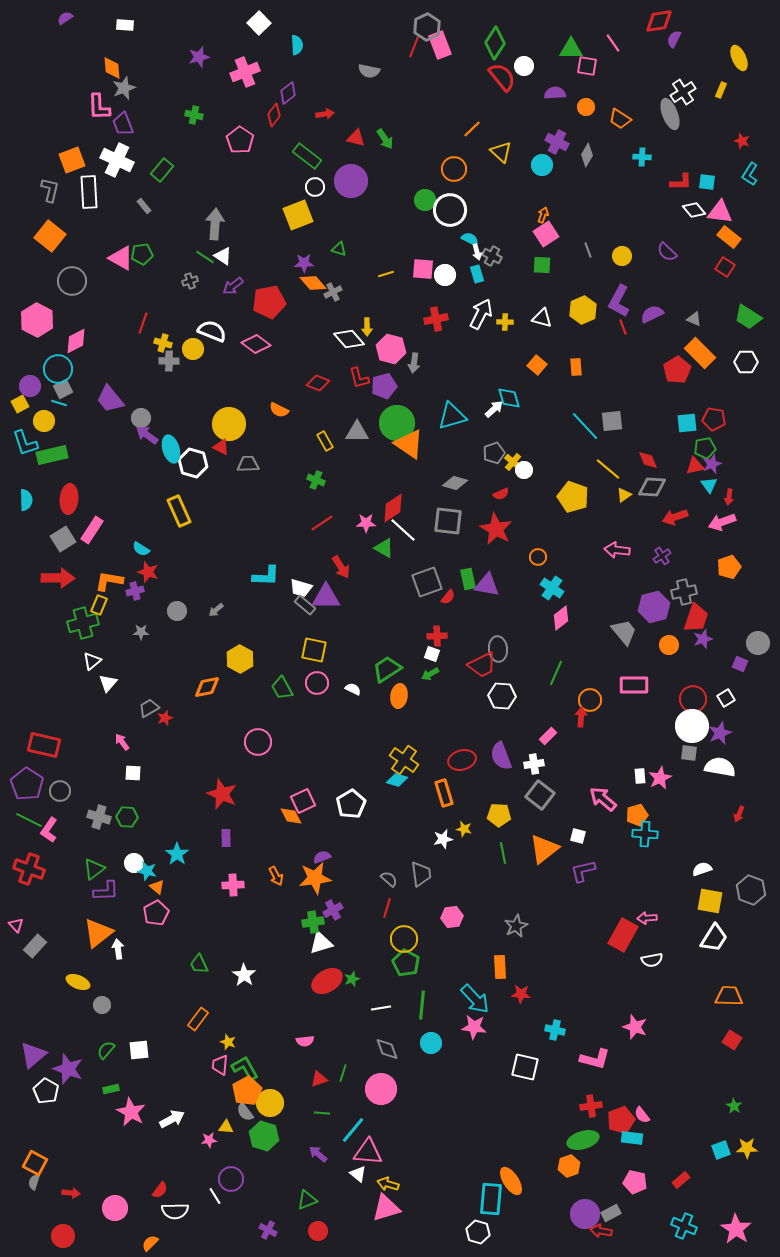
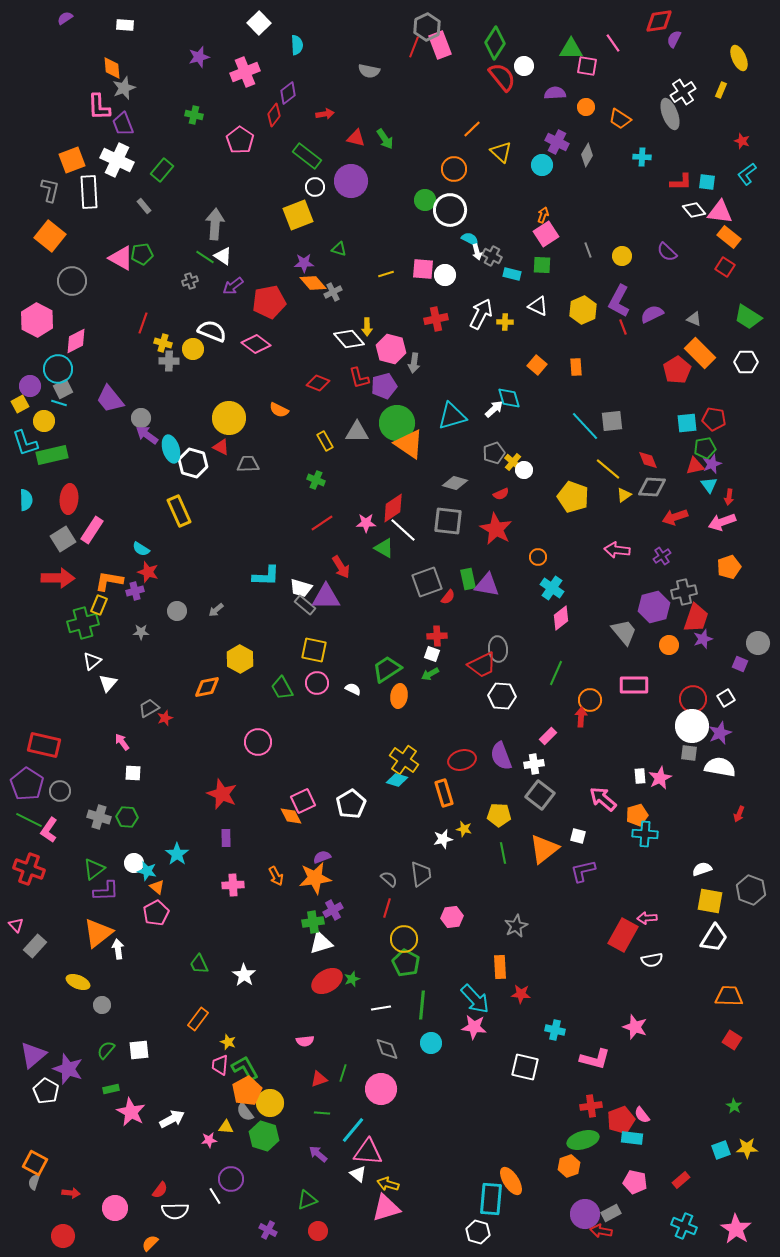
cyan L-shape at (750, 174): moved 3 px left; rotated 20 degrees clockwise
cyan rectangle at (477, 274): moved 35 px right; rotated 60 degrees counterclockwise
white triangle at (542, 318): moved 4 px left, 12 px up; rotated 10 degrees clockwise
yellow circle at (229, 424): moved 6 px up
